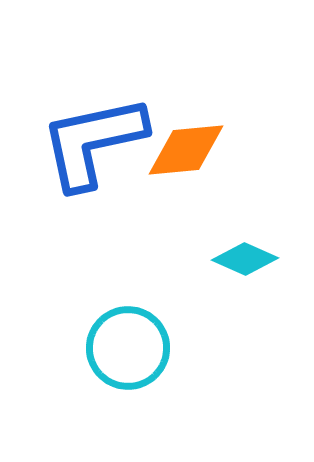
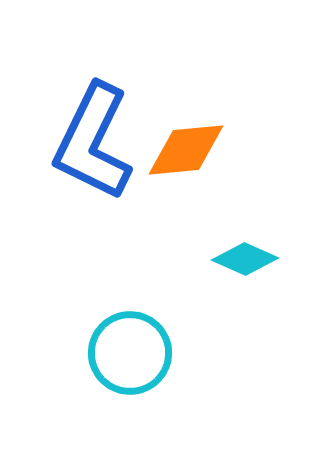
blue L-shape: rotated 52 degrees counterclockwise
cyan circle: moved 2 px right, 5 px down
